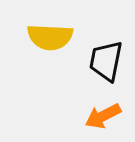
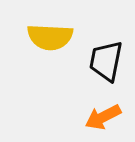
orange arrow: moved 1 px down
